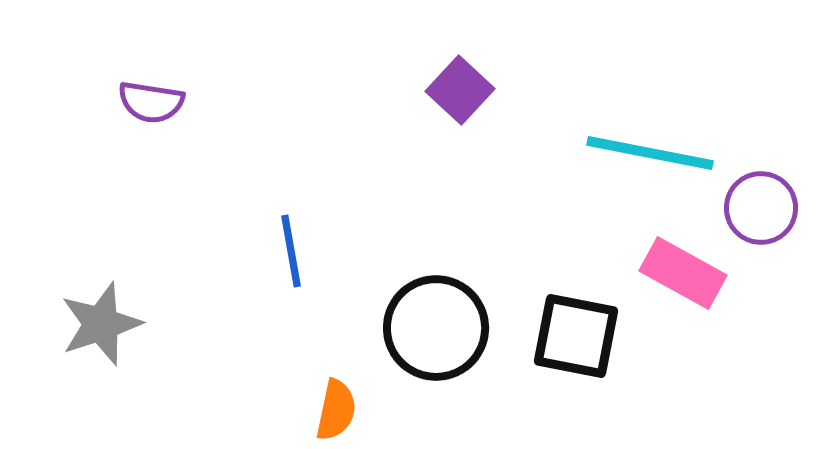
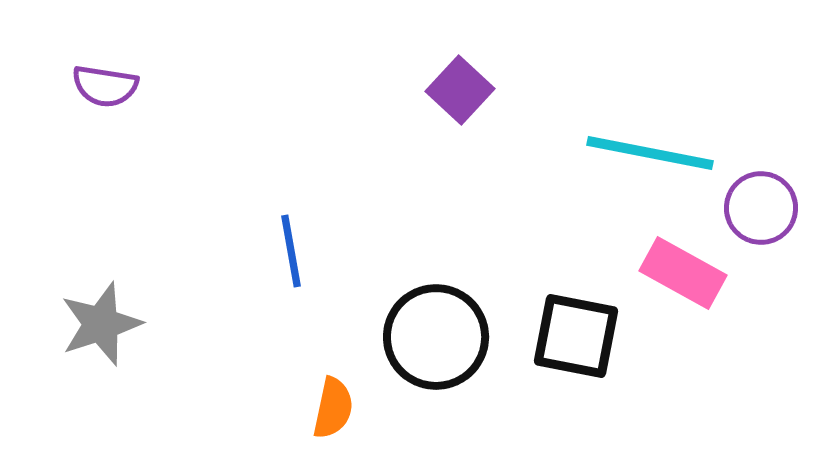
purple semicircle: moved 46 px left, 16 px up
black circle: moved 9 px down
orange semicircle: moved 3 px left, 2 px up
